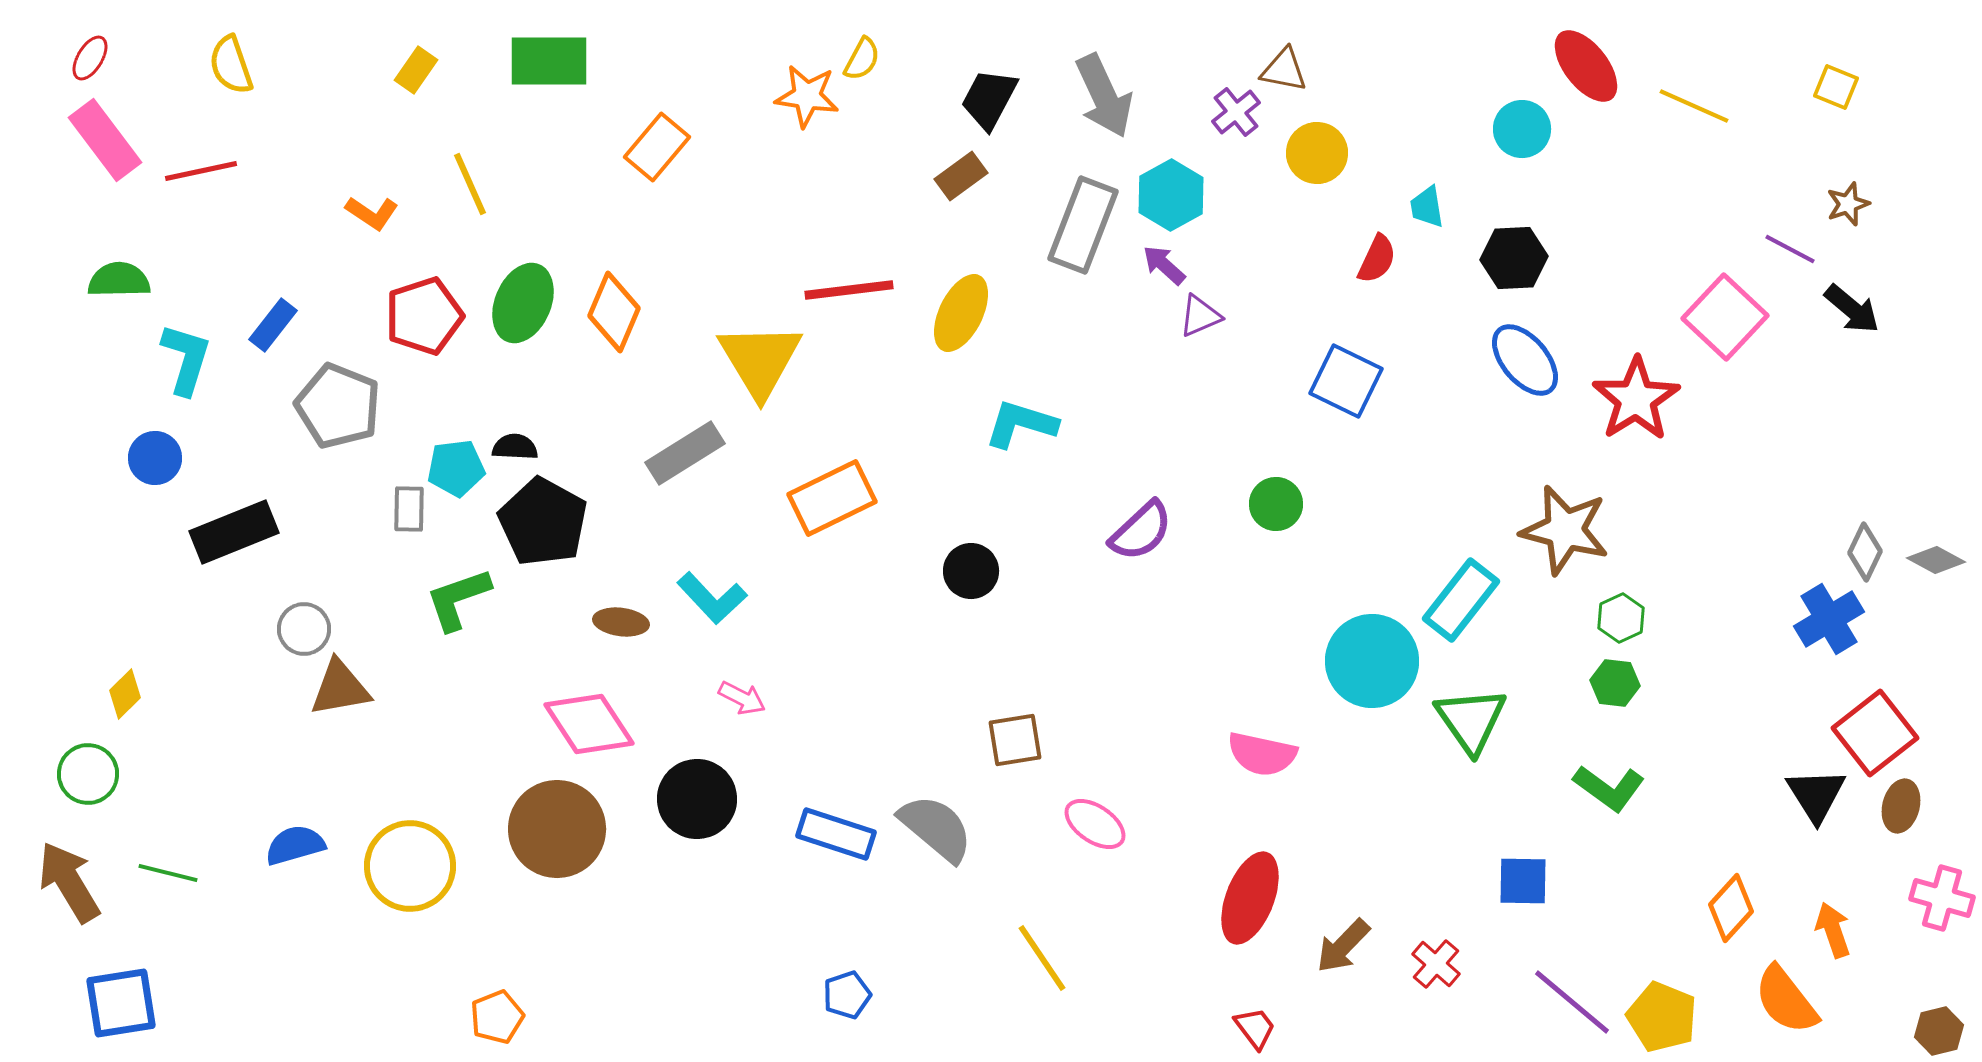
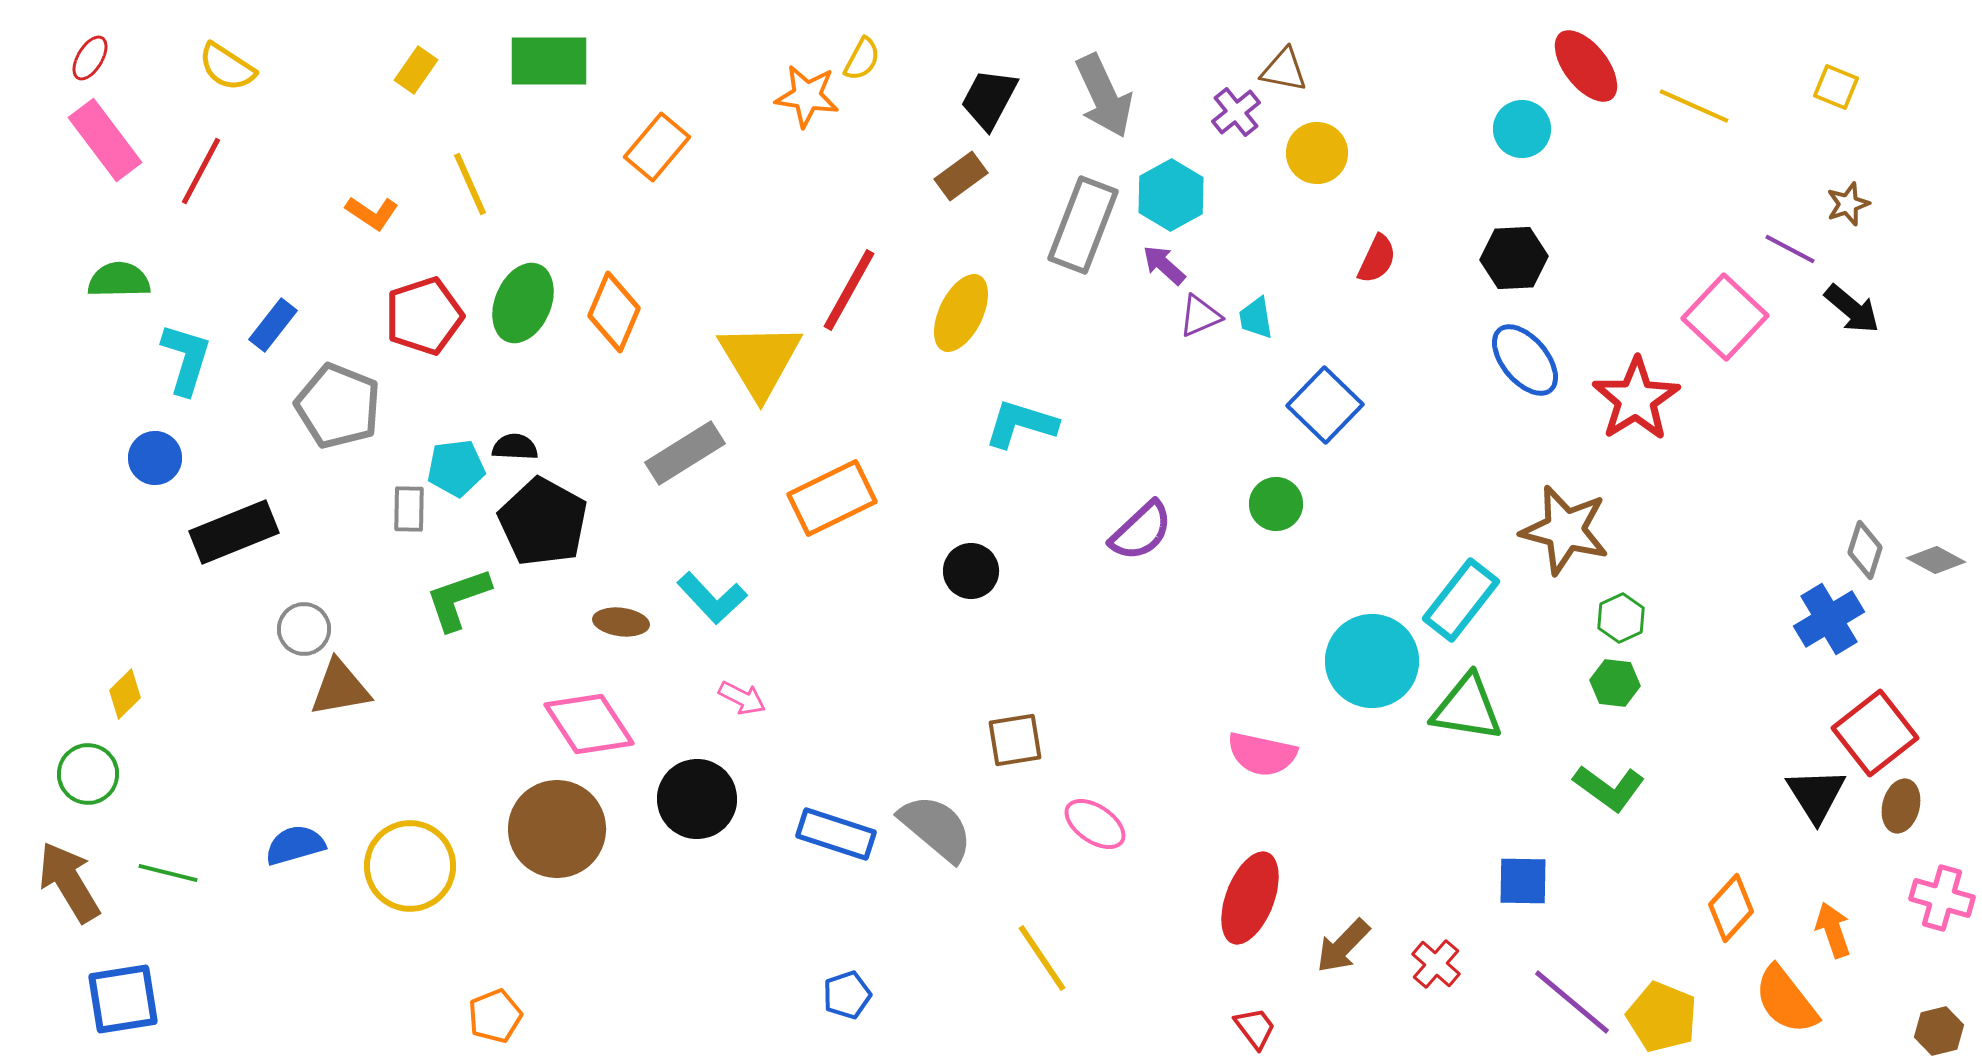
yellow semicircle at (231, 65): moved 4 px left, 2 px down; rotated 38 degrees counterclockwise
red line at (201, 171): rotated 50 degrees counterclockwise
cyan trapezoid at (1427, 207): moved 171 px left, 111 px down
red line at (849, 290): rotated 54 degrees counterclockwise
blue square at (1346, 381): moved 21 px left, 24 px down; rotated 18 degrees clockwise
gray diamond at (1865, 552): moved 2 px up; rotated 8 degrees counterclockwise
green triangle at (1471, 720): moved 4 px left, 12 px up; rotated 46 degrees counterclockwise
blue square at (121, 1003): moved 2 px right, 4 px up
orange pentagon at (497, 1017): moved 2 px left, 1 px up
